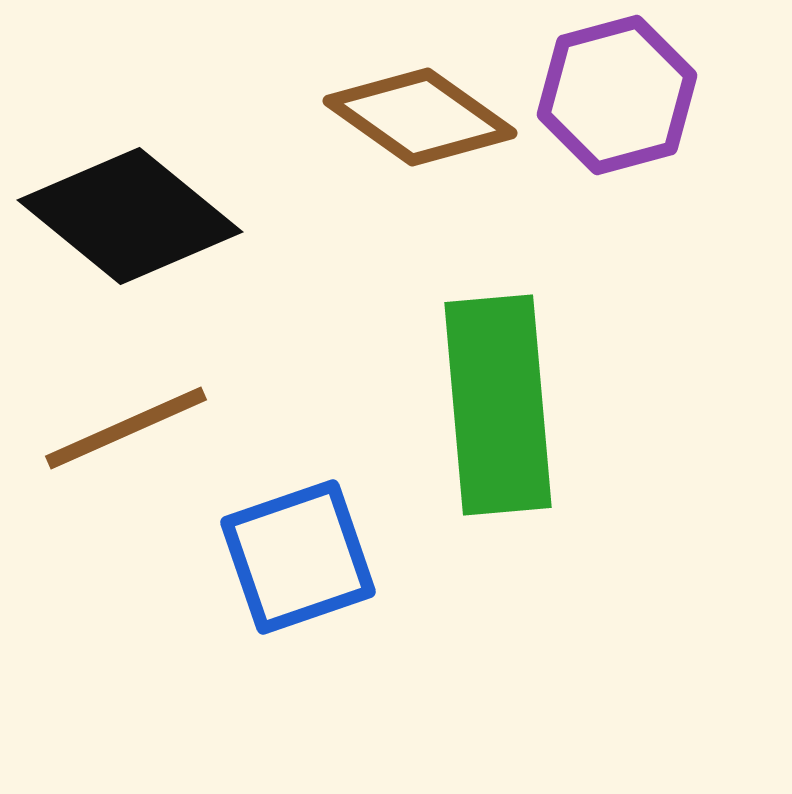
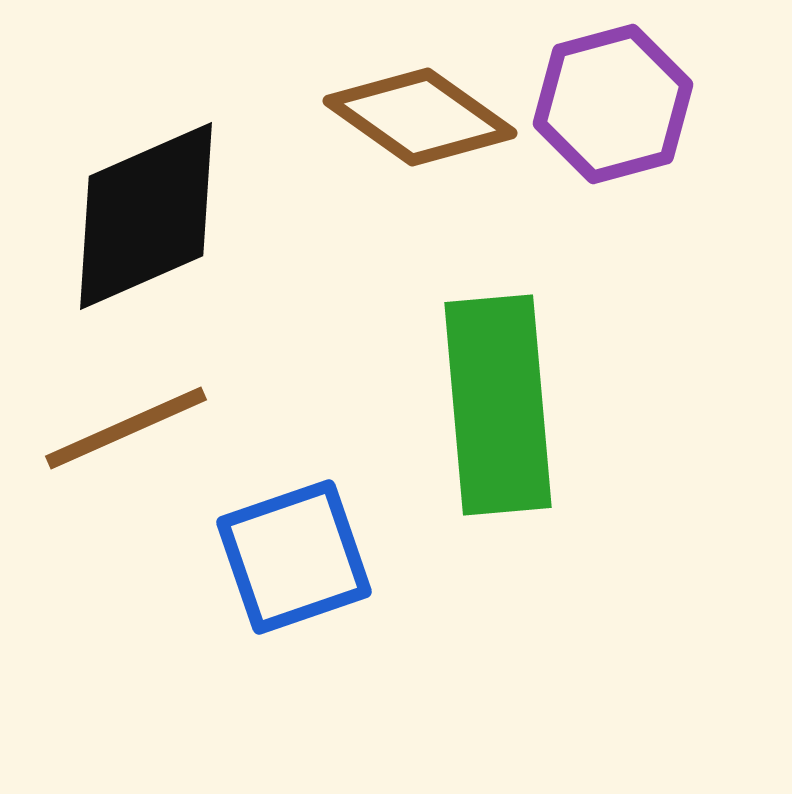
purple hexagon: moved 4 px left, 9 px down
black diamond: moved 16 px right; rotated 63 degrees counterclockwise
blue square: moved 4 px left
